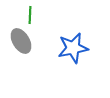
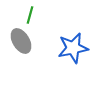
green line: rotated 12 degrees clockwise
